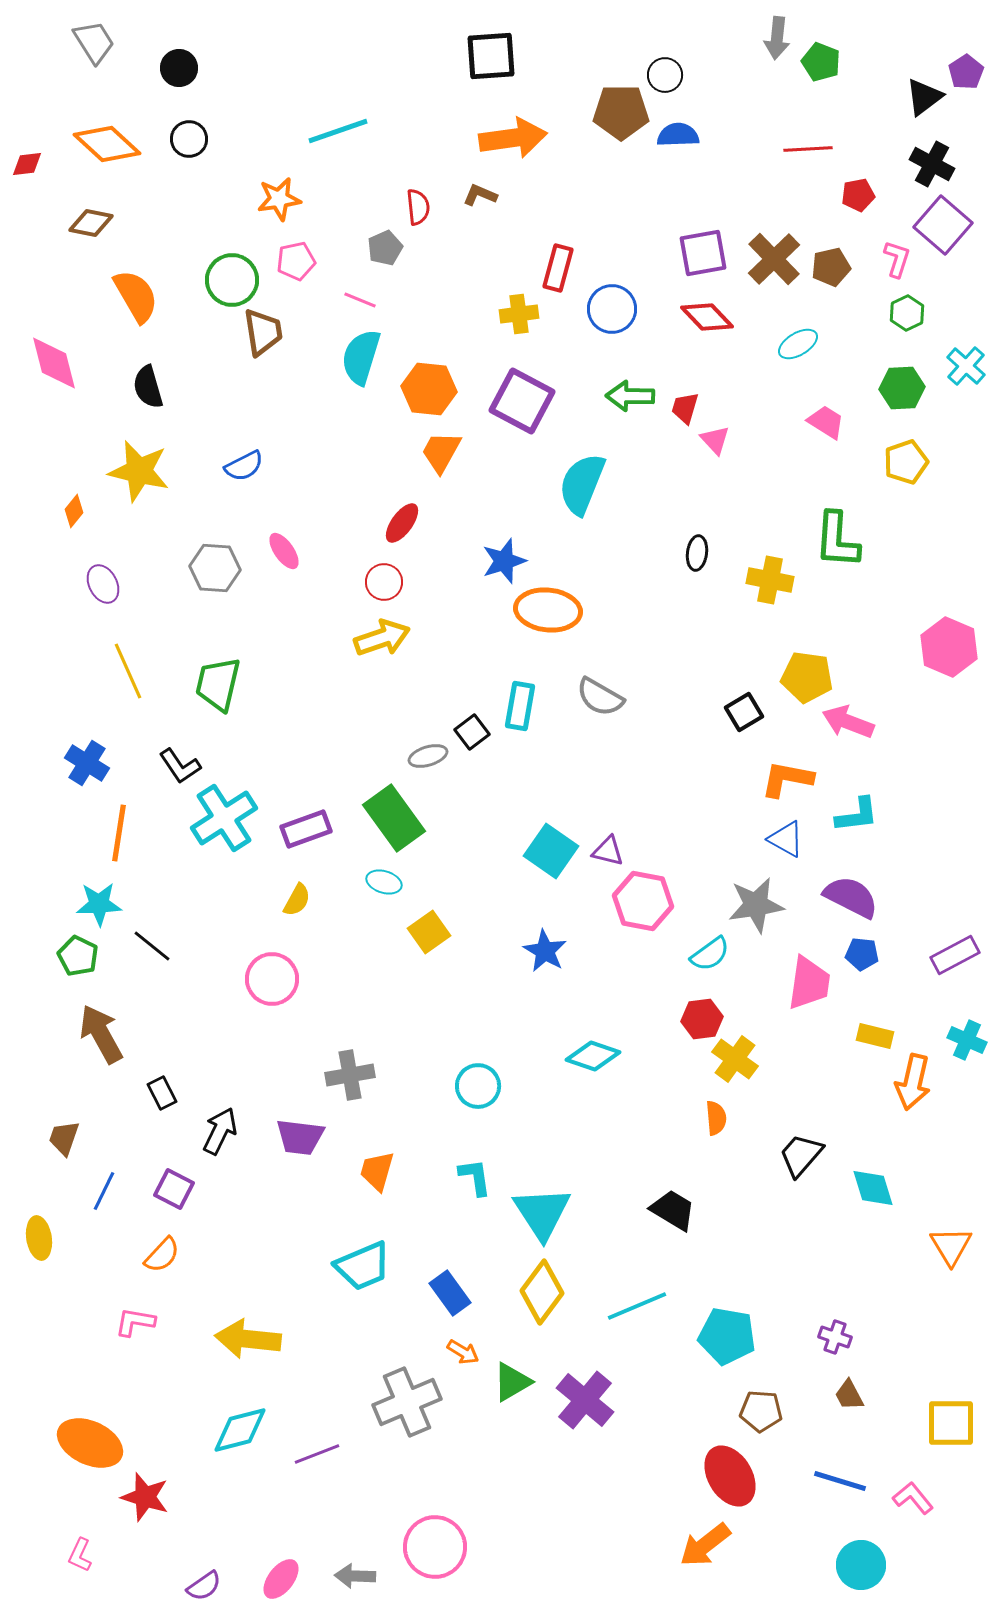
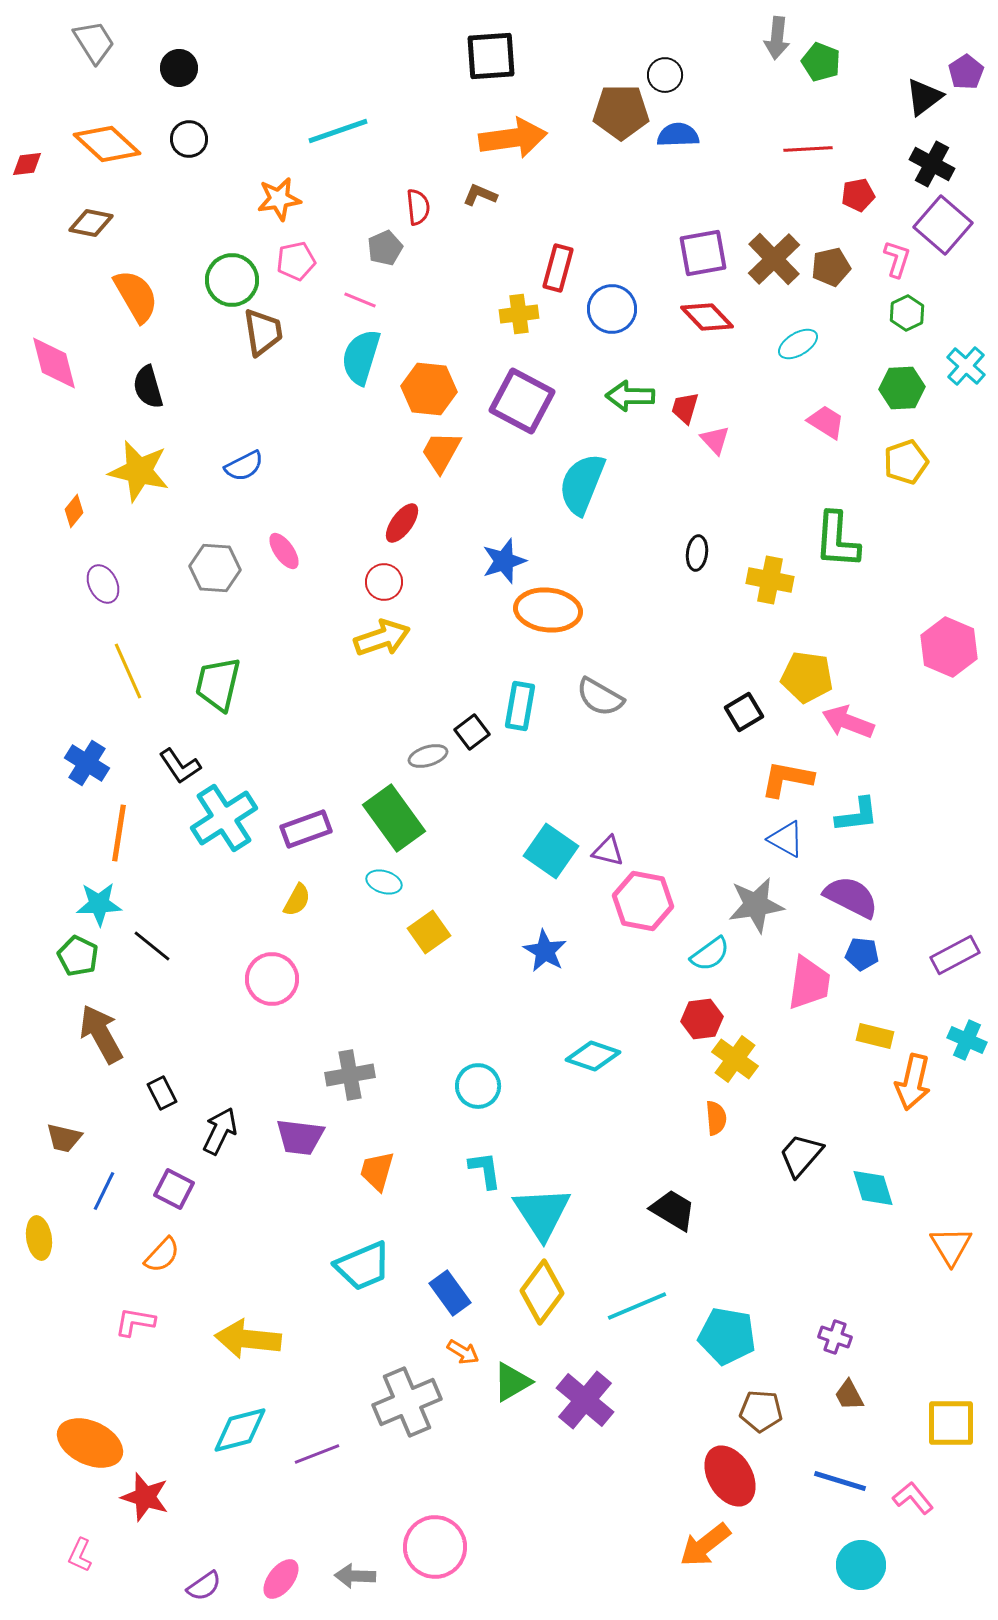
brown trapezoid at (64, 1138): rotated 96 degrees counterclockwise
cyan L-shape at (475, 1177): moved 10 px right, 7 px up
